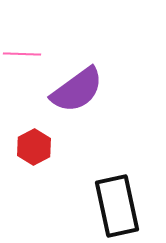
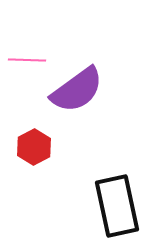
pink line: moved 5 px right, 6 px down
